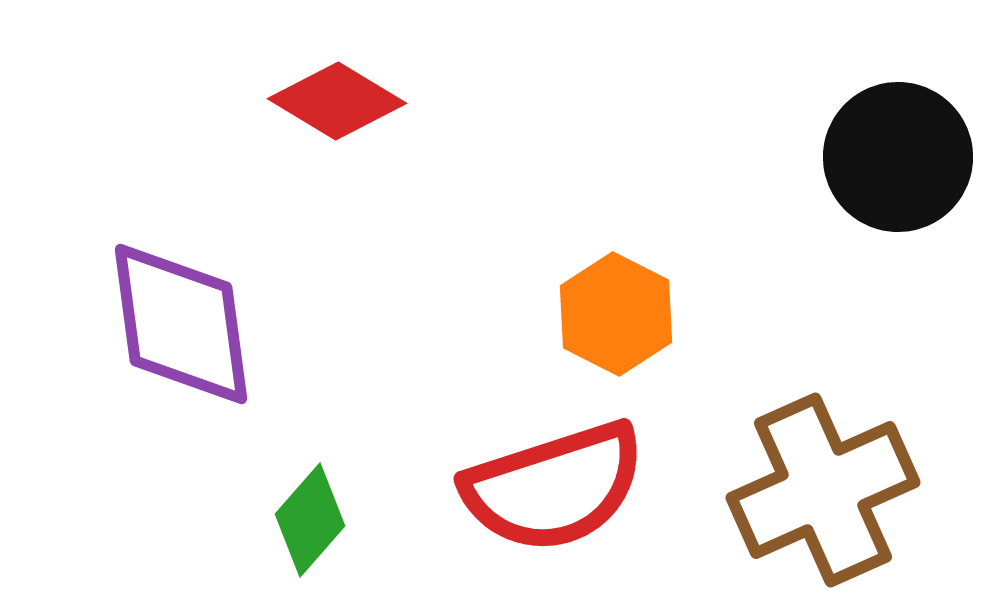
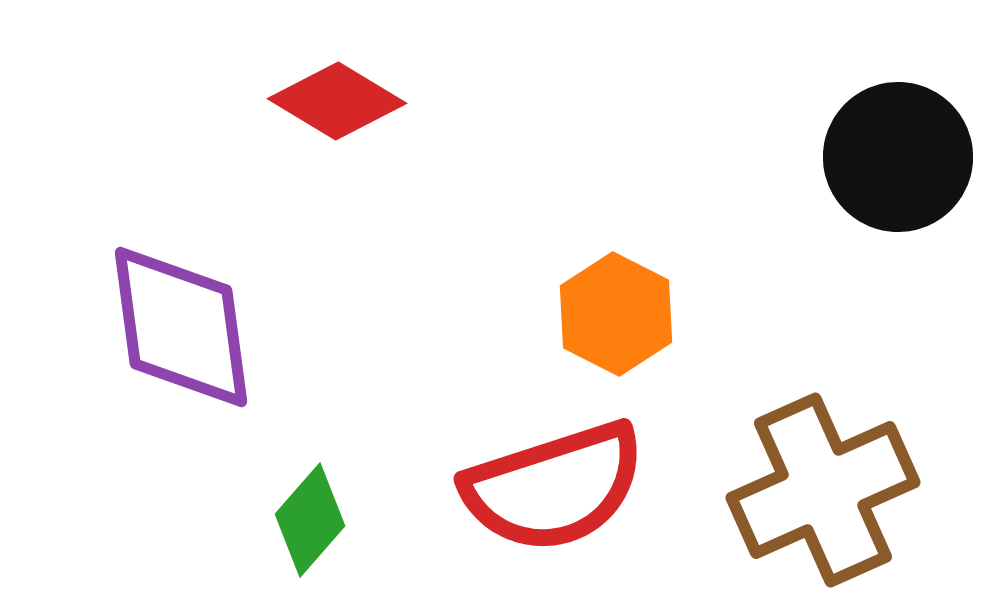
purple diamond: moved 3 px down
